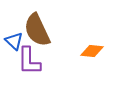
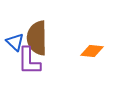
brown semicircle: moved 8 px down; rotated 24 degrees clockwise
blue triangle: moved 1 px right, 1 px down
